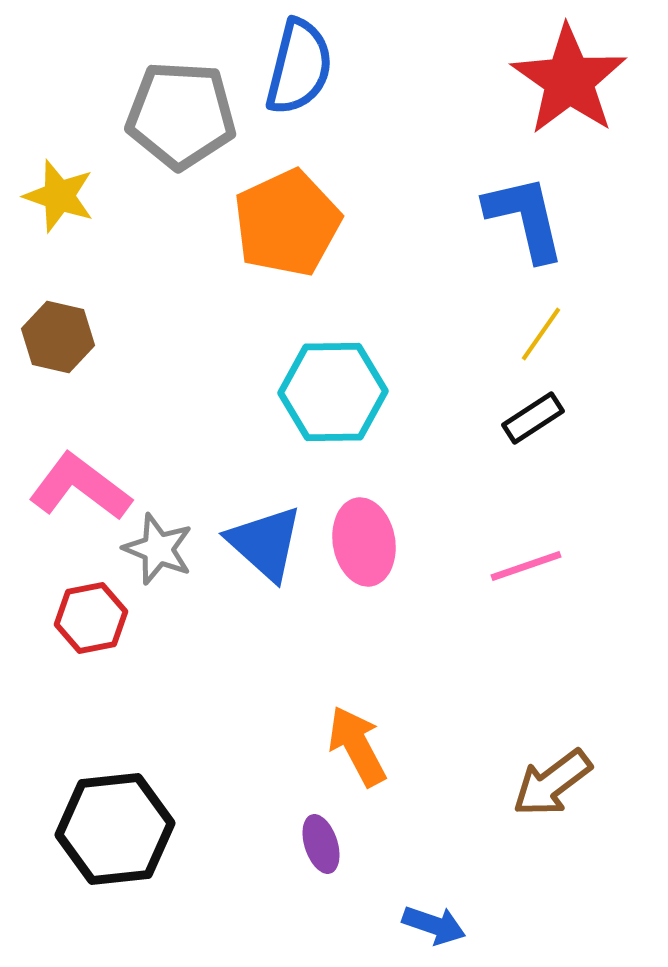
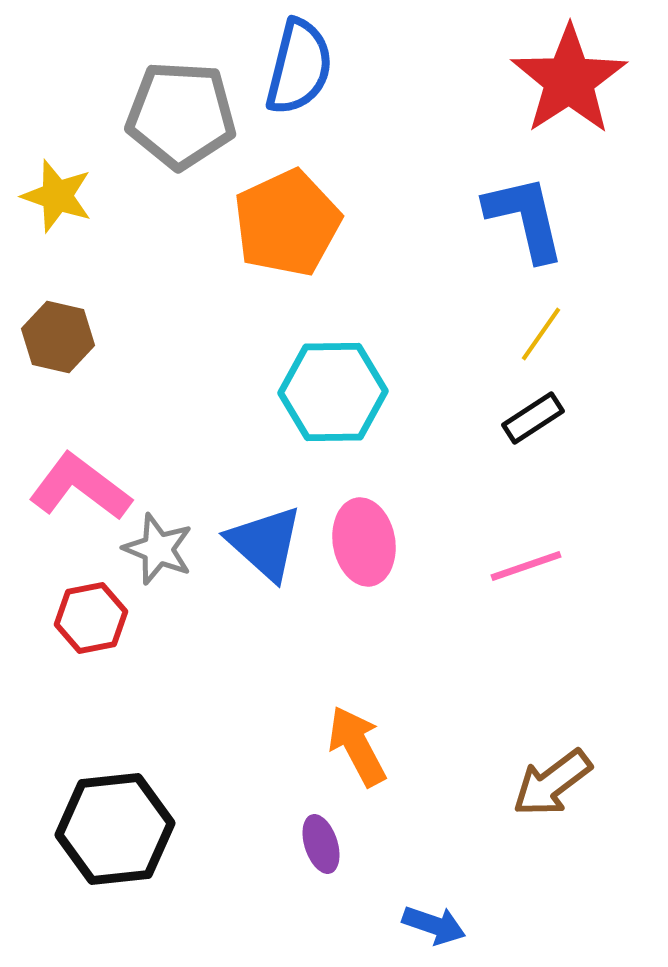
red star: rotated 4 degrees clockwise
yellow star: moved 2 px left
